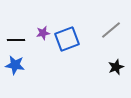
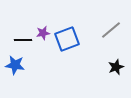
black line: moved 7 px right
